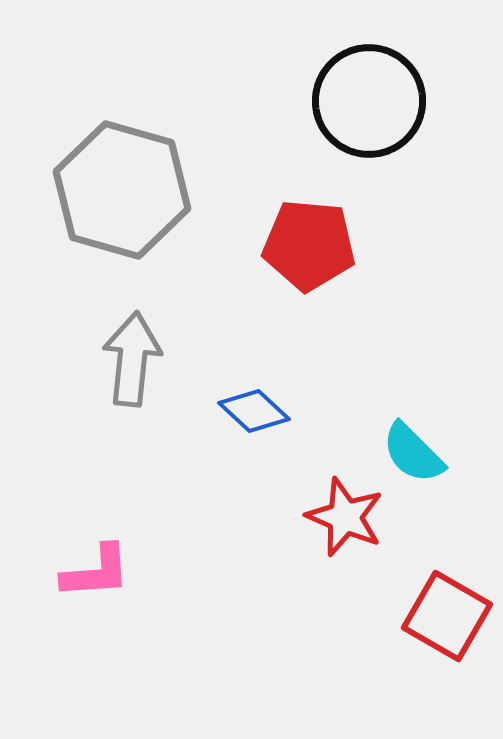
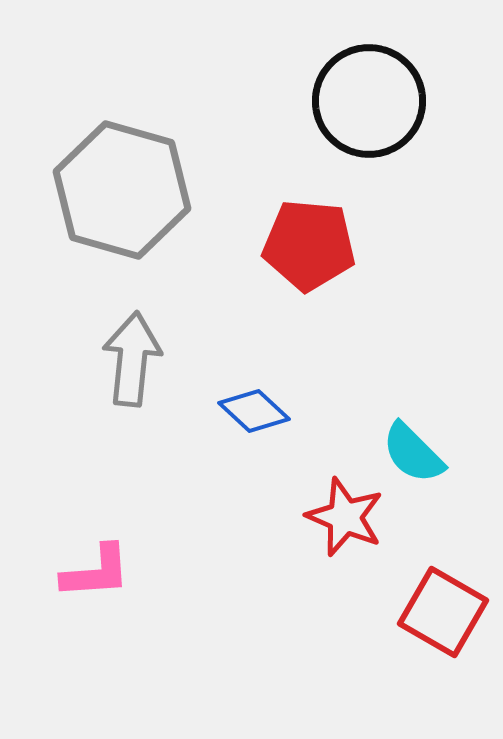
red square: moved 4 px left, 4 px up
